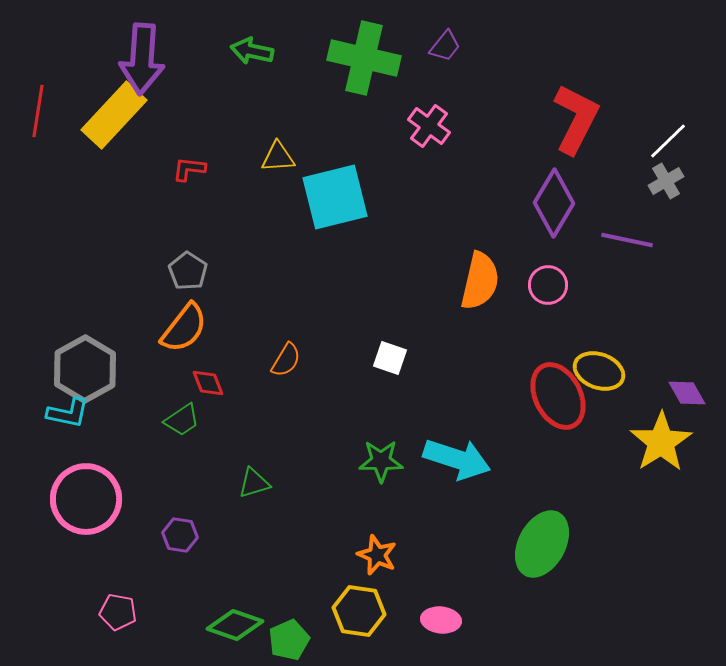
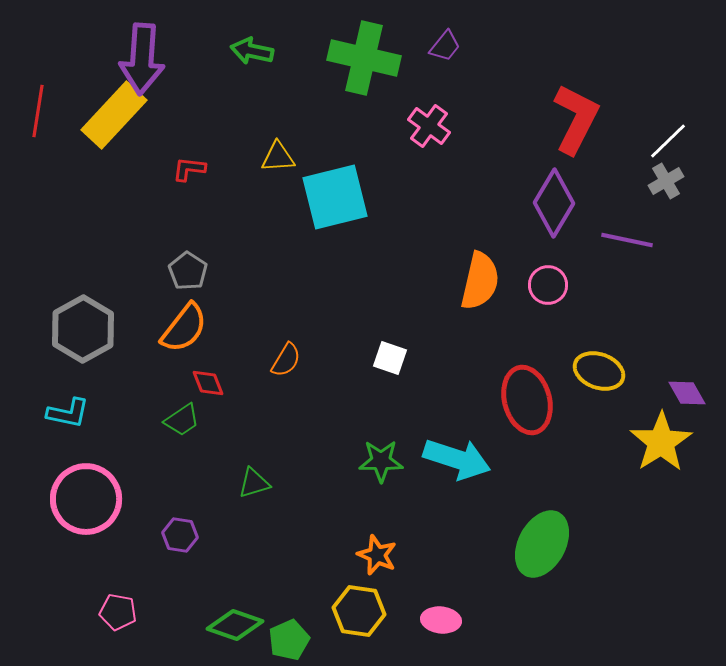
gray hexagon at (85, 369): moved 2 px left, 40 px up
red ellipse at (558, 396): moved 31 px left, 4 px down; rotated 12 degrees clockwise
